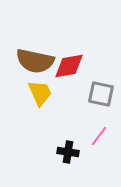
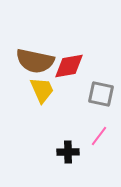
yellow trapezoid: moved 2 px right, 3 px up
black cross: rotated 10 degrees counterclockwise
